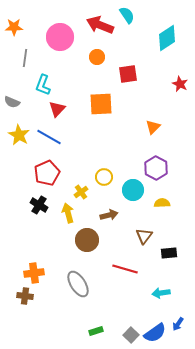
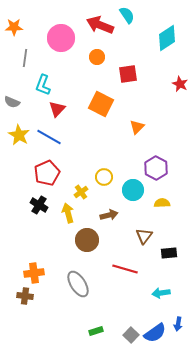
pink circle: moved 1 px right, 1 px down
orange square: rotated 30 degrees clockwise
orange triangle: moved 16 px left
blue arrow: rotated 24 degrees counterclockwise
